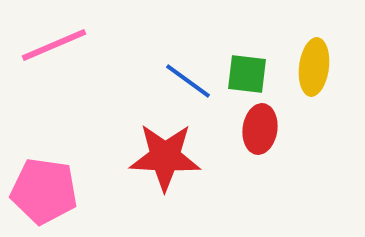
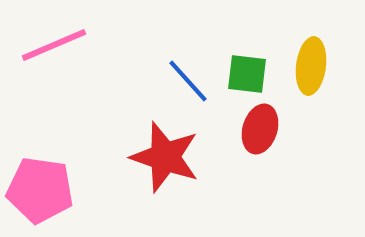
yellow ellipse: moved 3 px left, 1 px up
blue line: rotated 12 degrees clockwise
red ellipse: rotated 9 degrees clockwise
red star: rotated 16 degrees clockwise
pink pentagon: moved 4 px left, 1 px up
